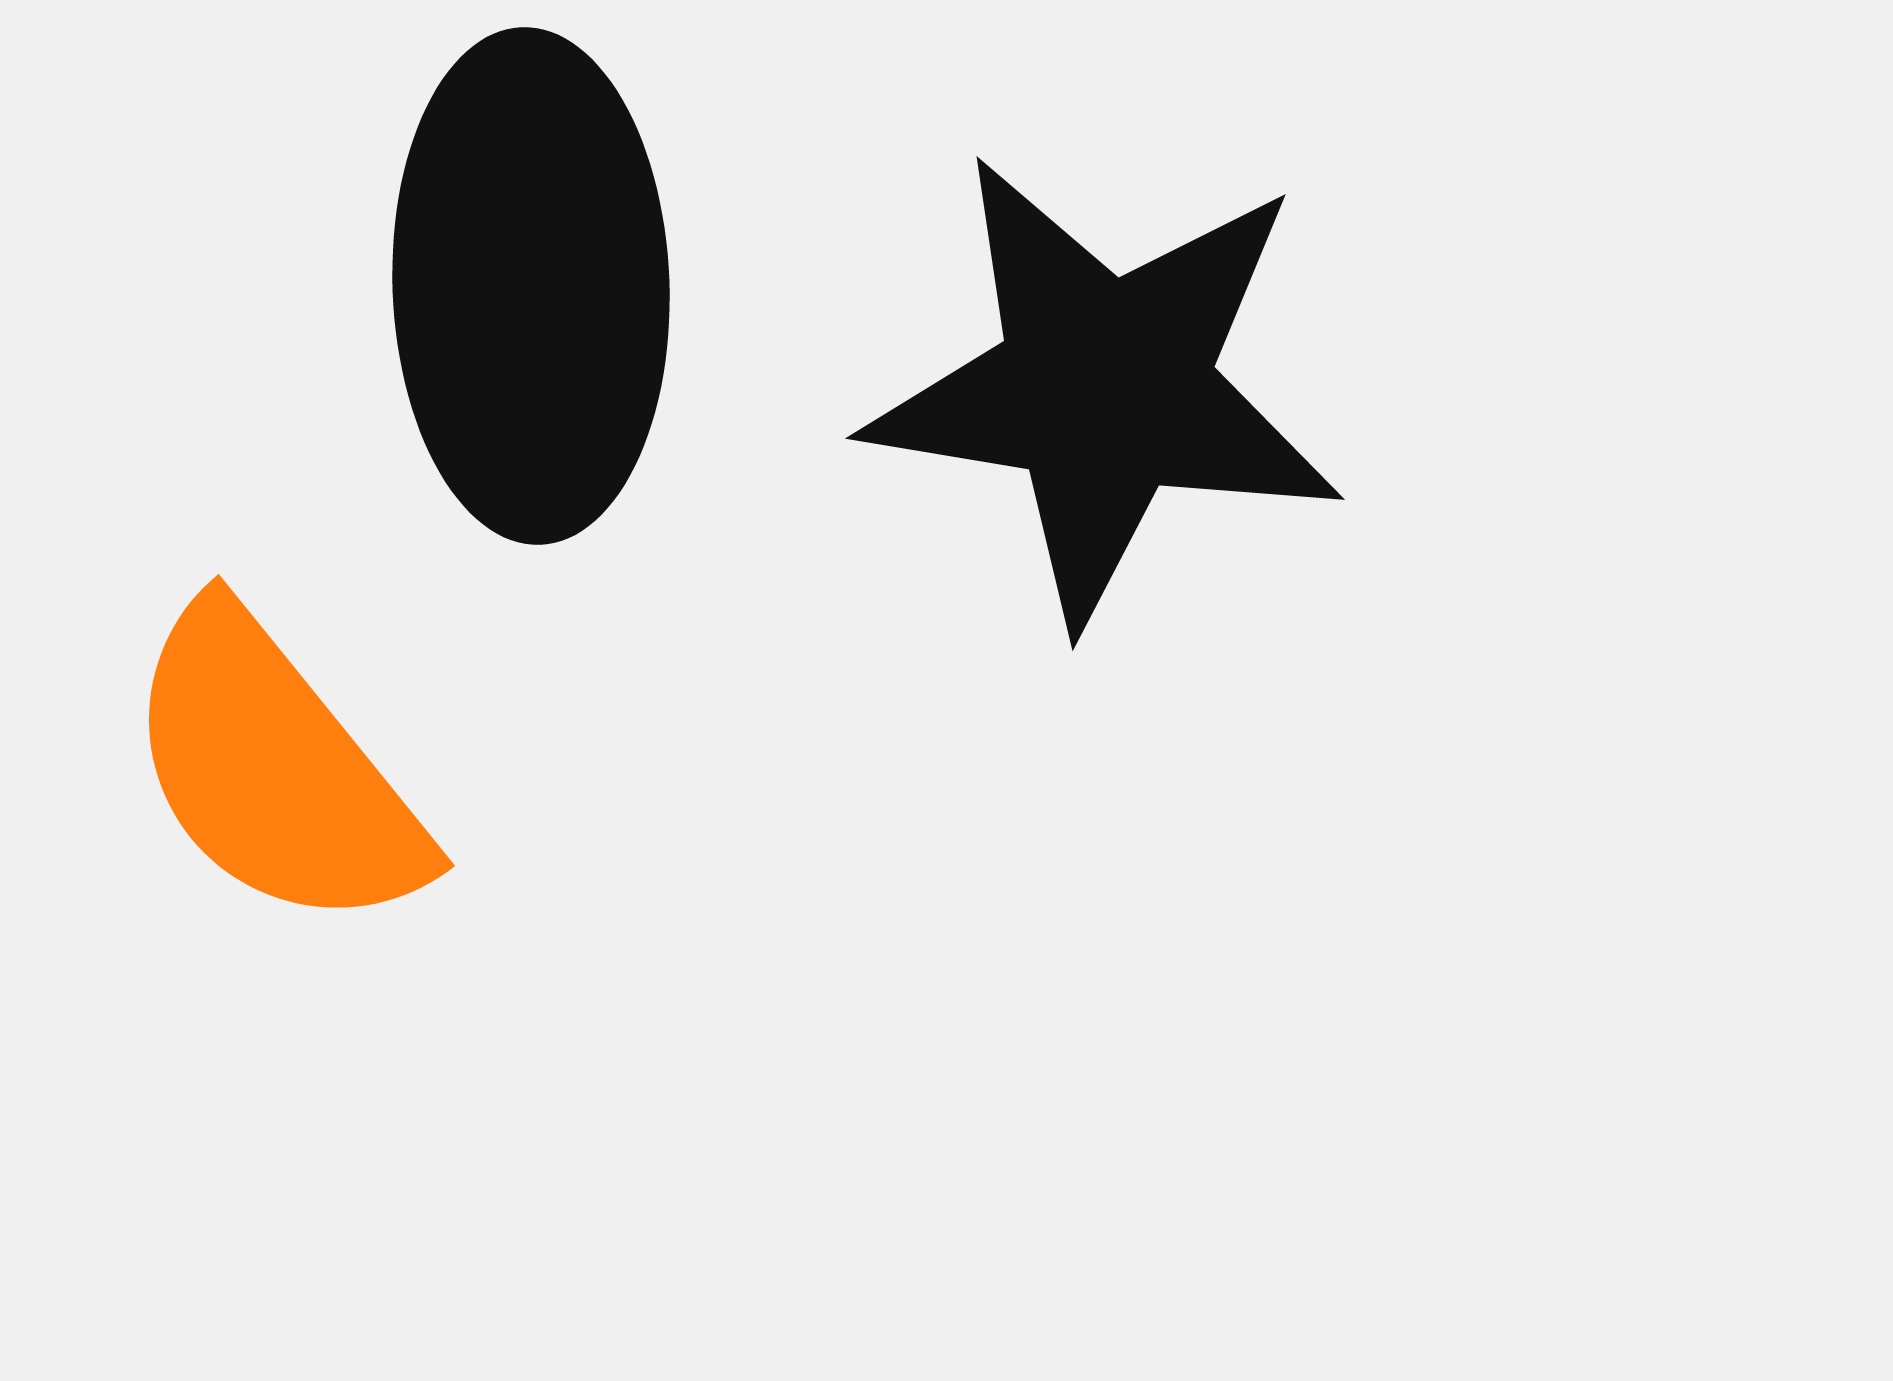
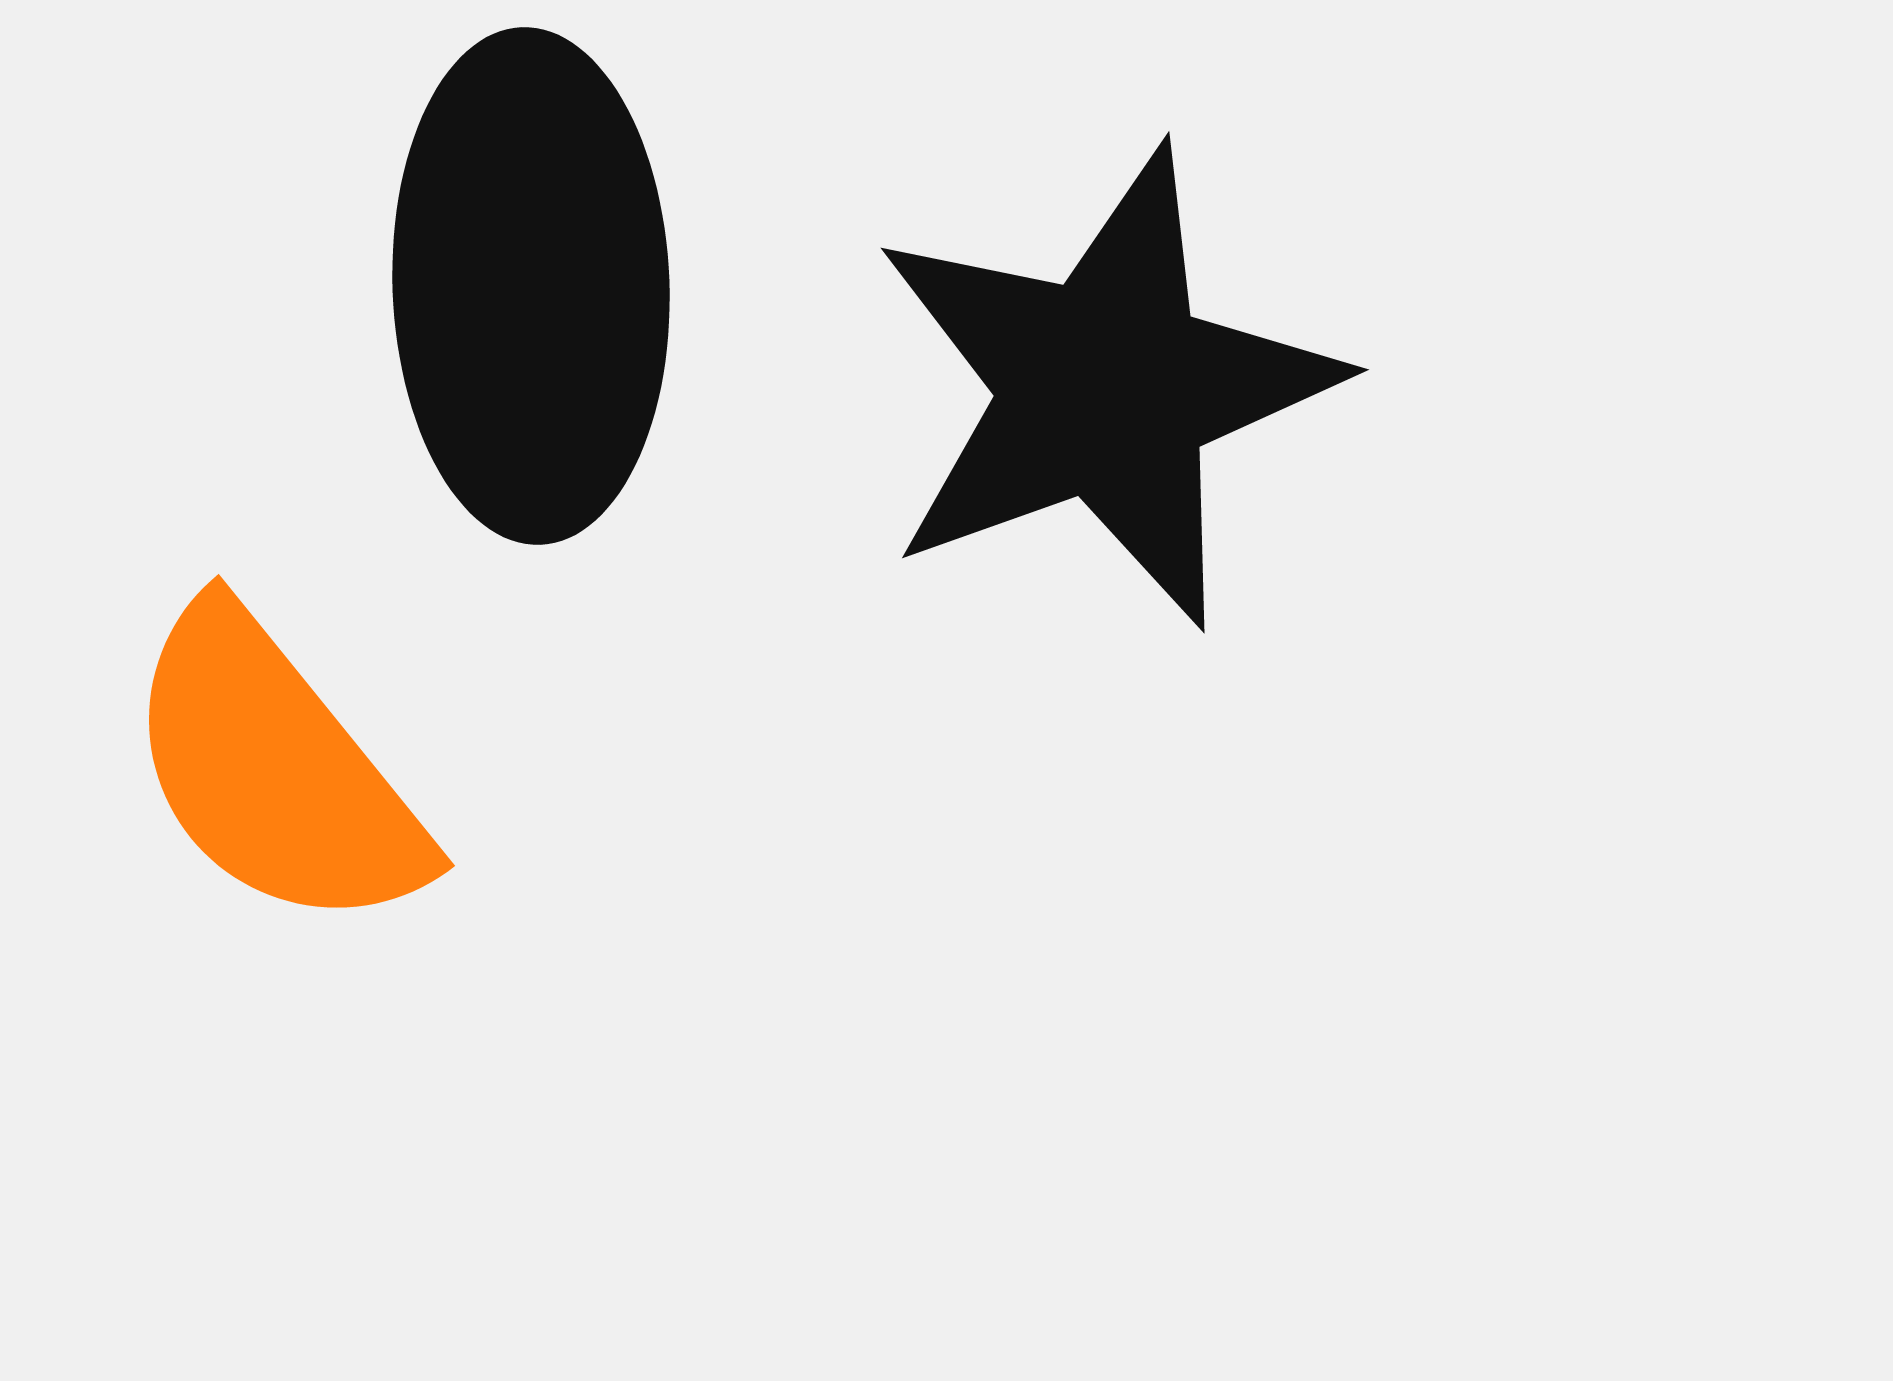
black star: rotated 29 degrees counterclockwise
